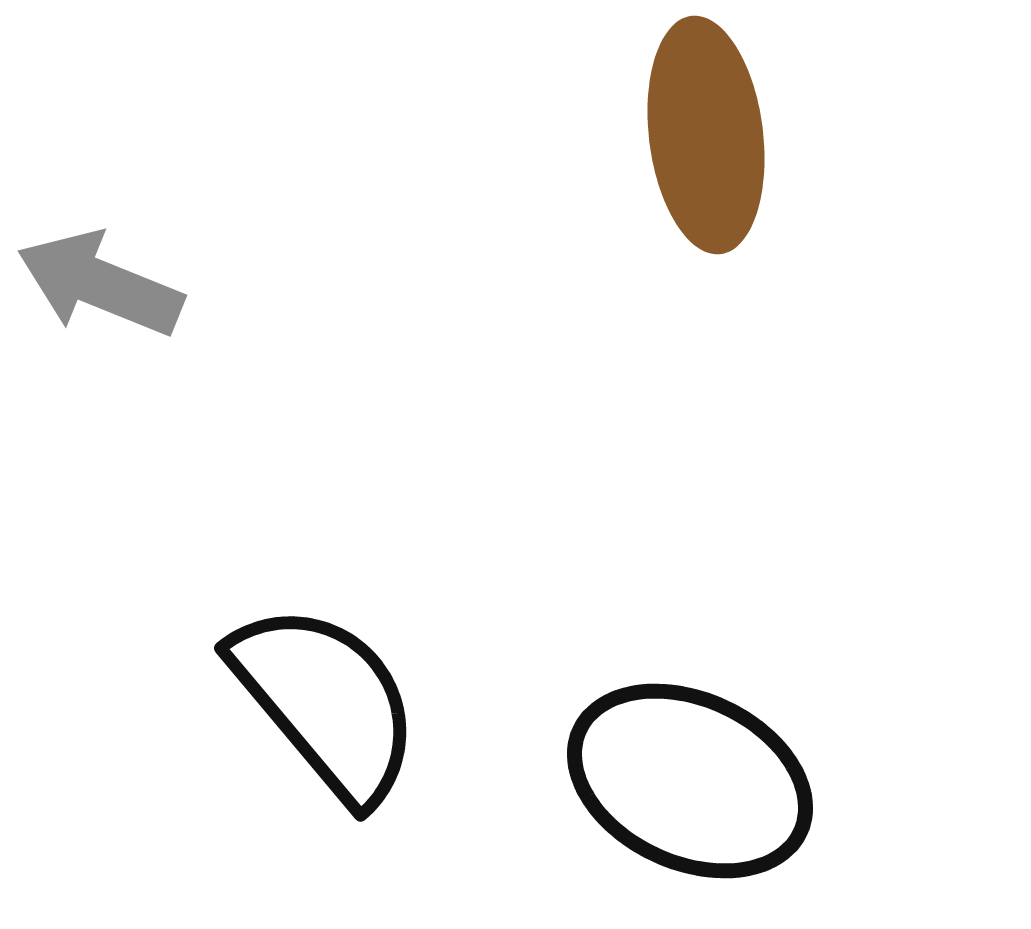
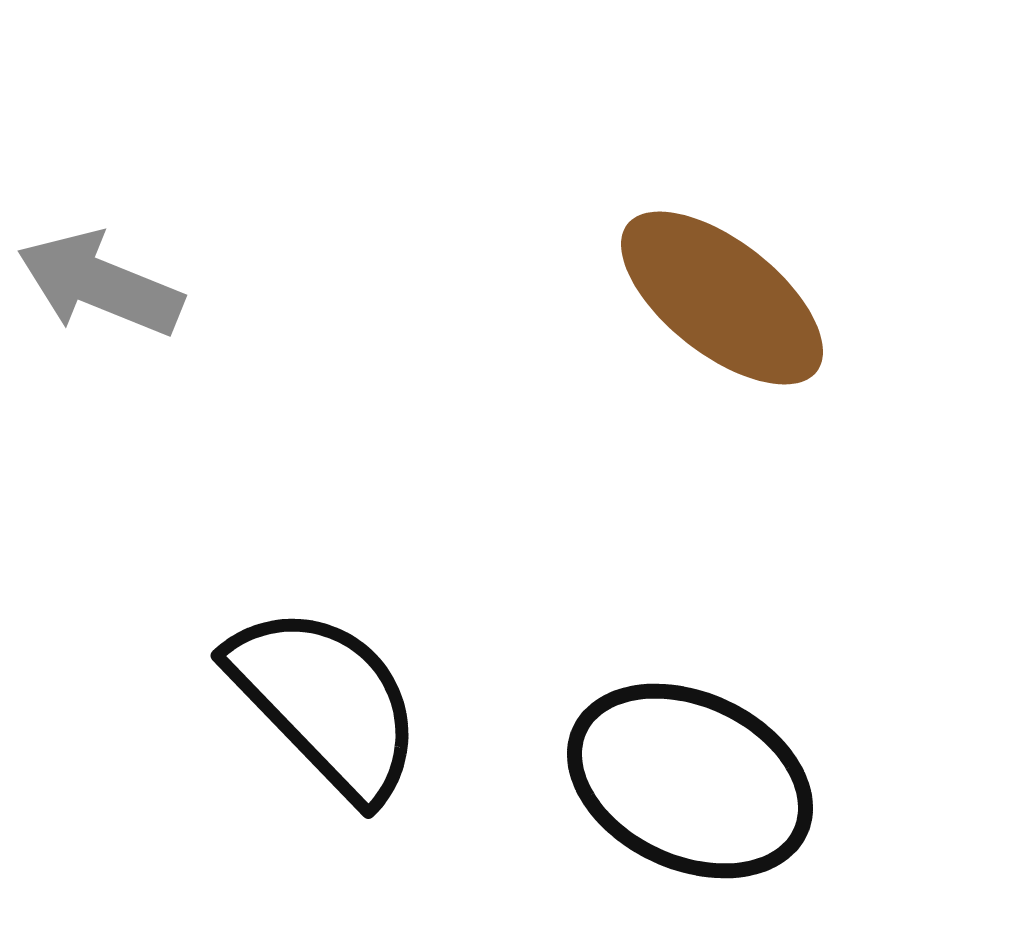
brown ellipse: moved 16 px right, 163 px down; rotated 45 degrees counterclockwise
black semicircle: rotated 4 degrees counterclockwise
